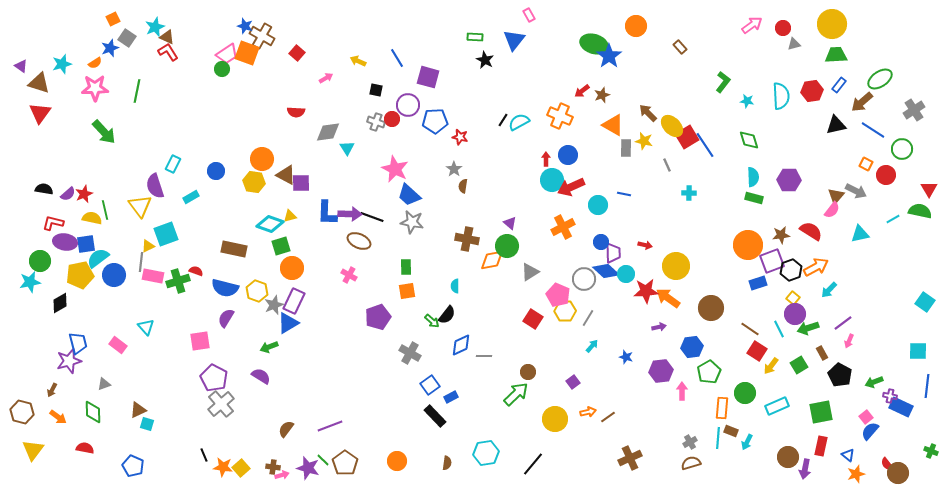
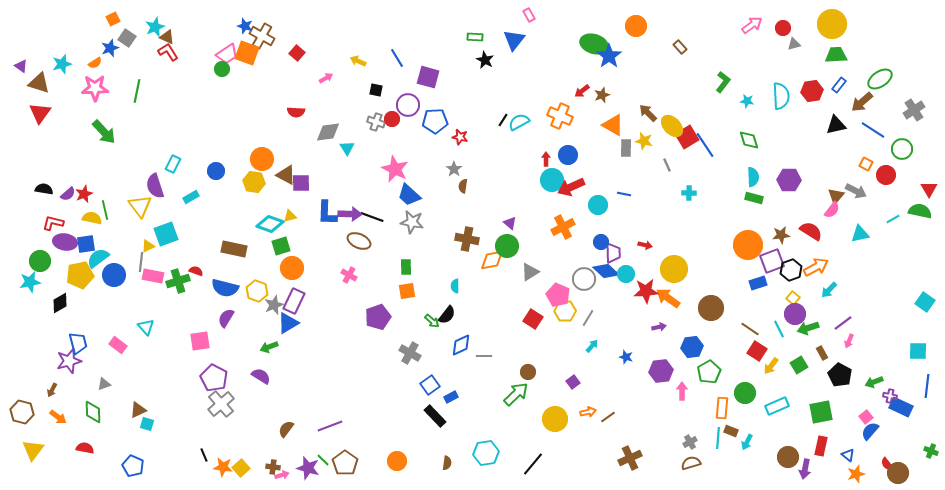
yellow circle at (676, 266): moved 2 px left, 3 px down
